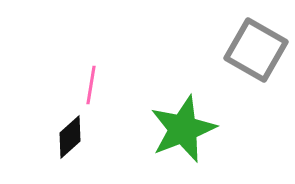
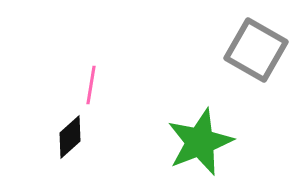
green star: moved 17 px right, 13 px down
